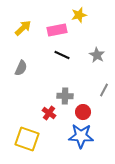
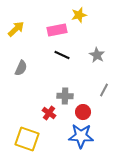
yellow arrow: moved 7 px left, 1 px down
